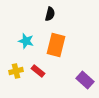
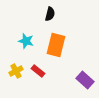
yellow cross: rotated 16 degrees counterclockwise
